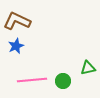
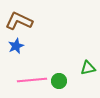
brown L-shape: moved 2 px right
green circle: moved 4 px left
